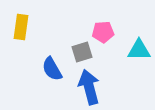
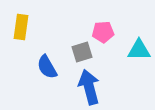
blue semicircle: moved 5 px left, 2 px up
